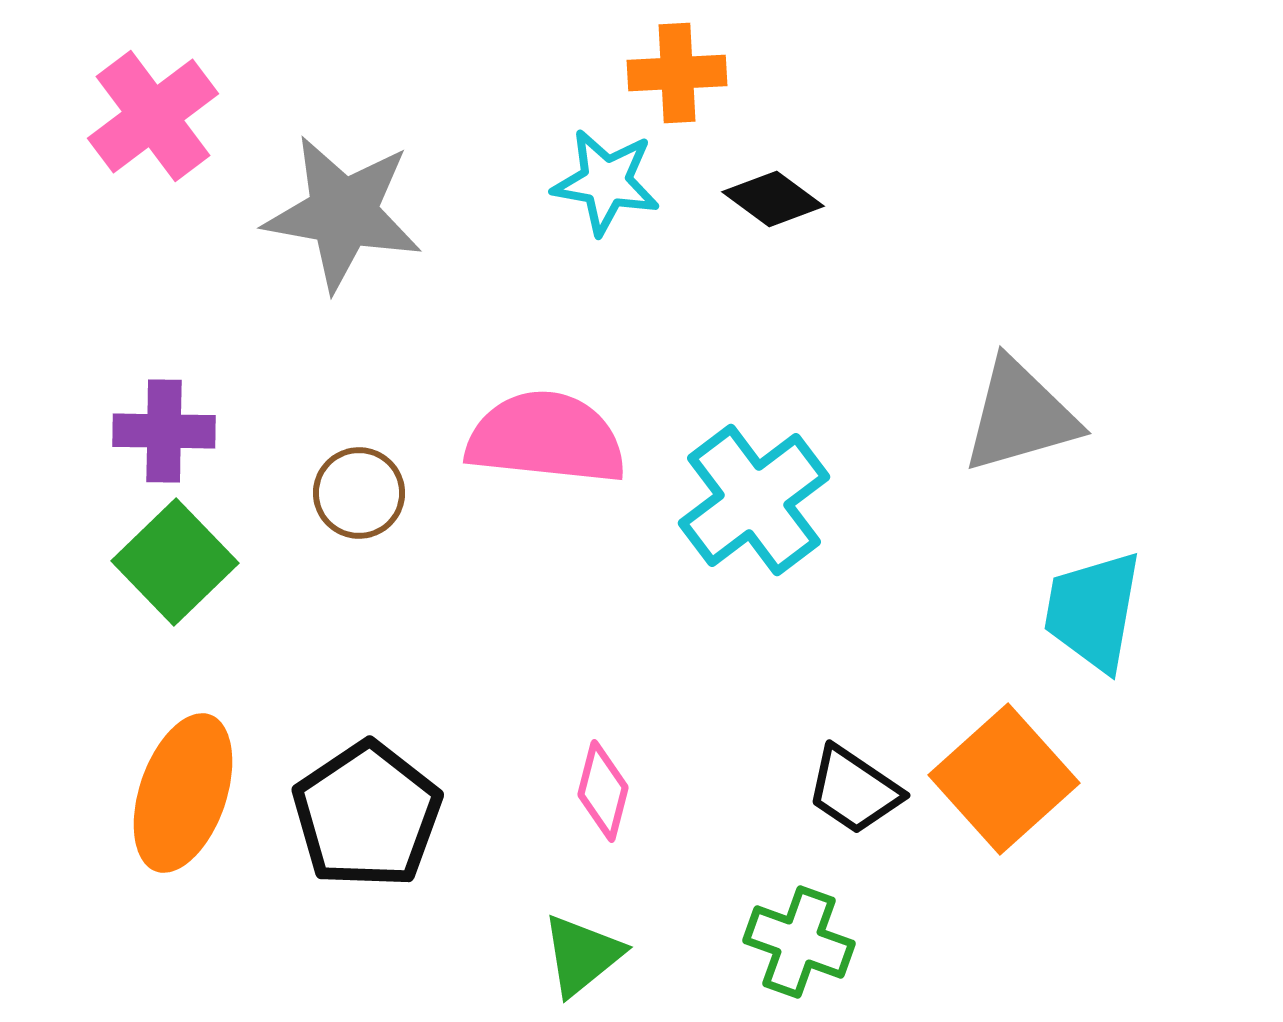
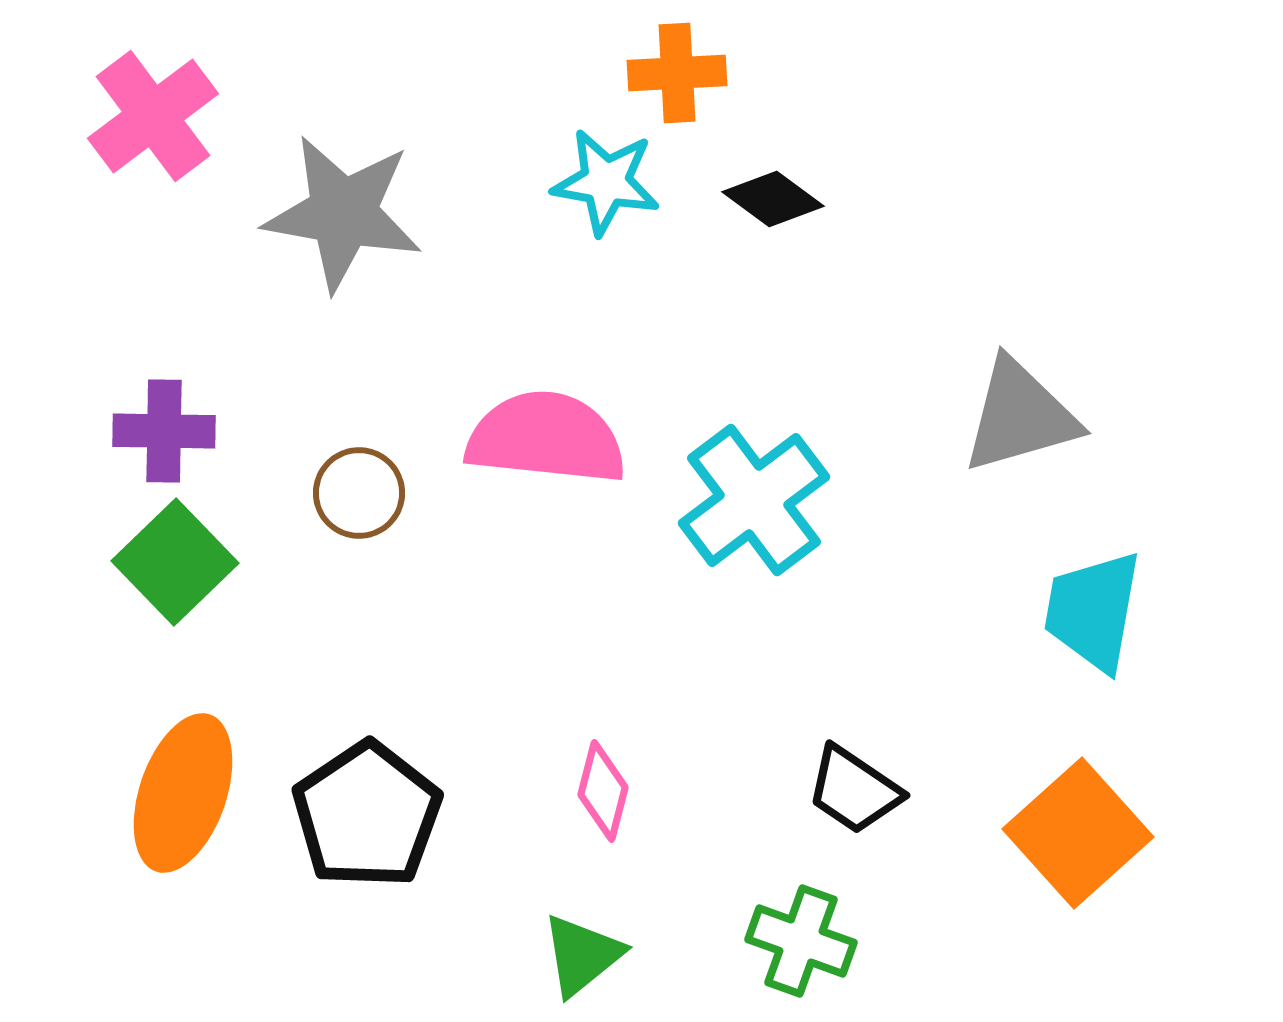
orange square: moved 74 px right, 54 px down
green cross: moved 2 px right, 1 px up
